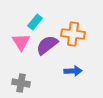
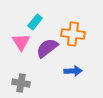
purple semicircle: moved 3 px down
